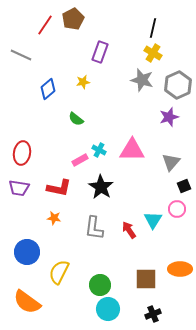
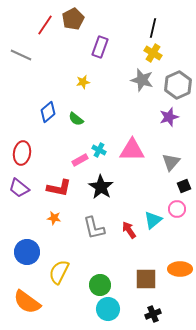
purple rectangle: moved 5 px up
blue diamond: moved 23 px down
purple trapezoid: rotated 30 degrees clockwise
cyan triangle: rotated 18 degrees clockwise
gray L-shape: rotated 20 degrees counterclockwise
